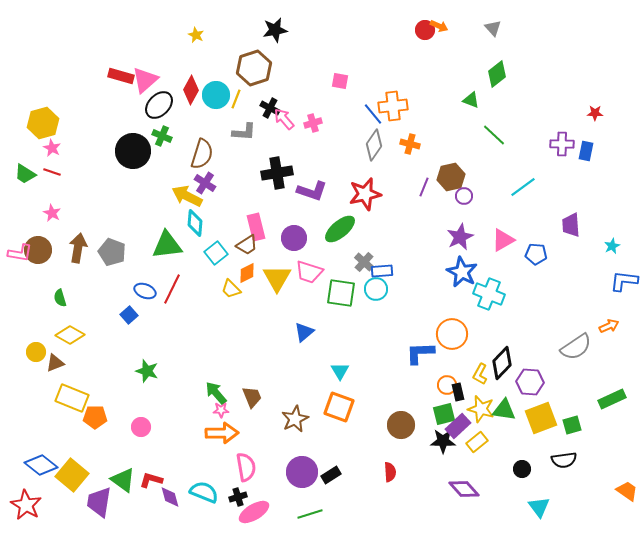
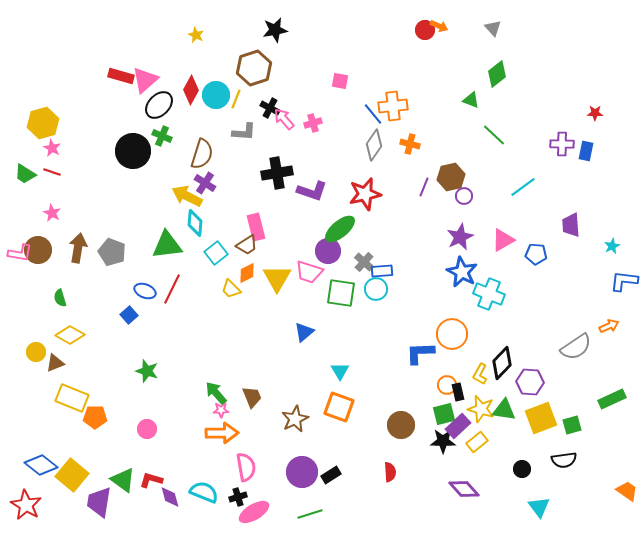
purple circle at (294, 238): moved 34 px right, 13 px down
pink circle at (141, 427): moved 6 px right, 2 px down
